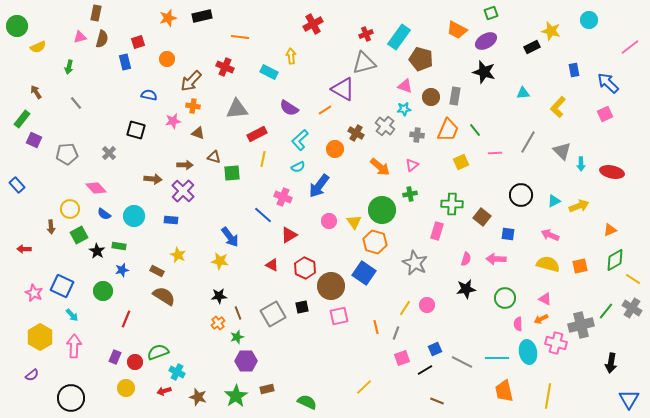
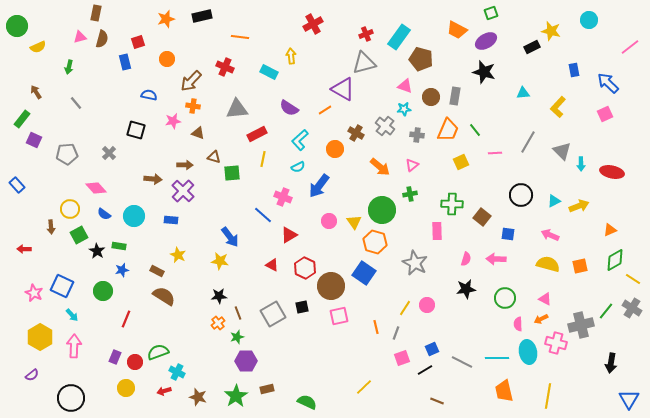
orange star at (168, 18): moved 2 px left, 1 px down
pink rectangle at (437, 231): rotated 18 degrees counterclockwise
blue square at (435, 349): moved 3 px left
